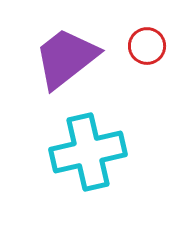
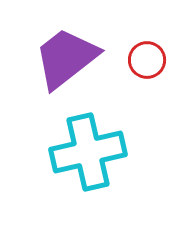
red circle: moved 14 px down
